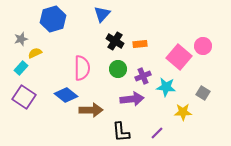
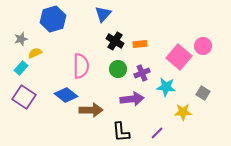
blue triangle: moved 1 px right
pink semicircle: moved 1 px left, 2 px up
purple cross: moved 1 px left, 3 px up
